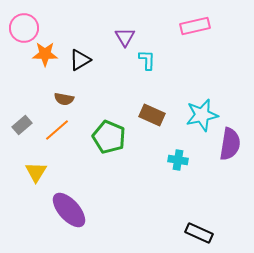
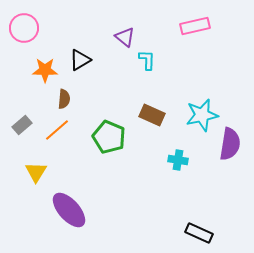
purple triangle: rotated 20 degrees counterclockwise
orange star: moved 16 px down
brown semicircle: rotated 96 degrees counterclockwise
